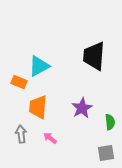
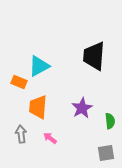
green semicircle: moved 1 px up
